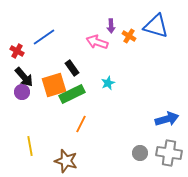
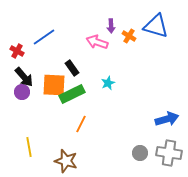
orange square: rotated 20 degrees clockwise
yellow line: moved 1 px left, 1 px down
